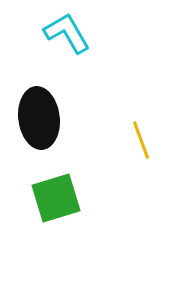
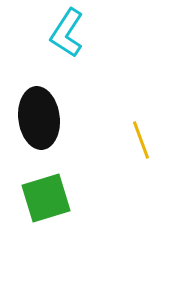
cyan L-shape: rotated 117 degrees counterclockwise
green square: moved 10 px left
